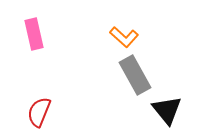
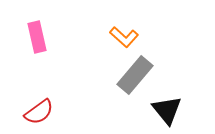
pink rectangle: moved 3 px right, 3 px down
gray rectangle: rotated 69 degrees clockwise
red semicircle: rotated 148 degrees counterclockwise
